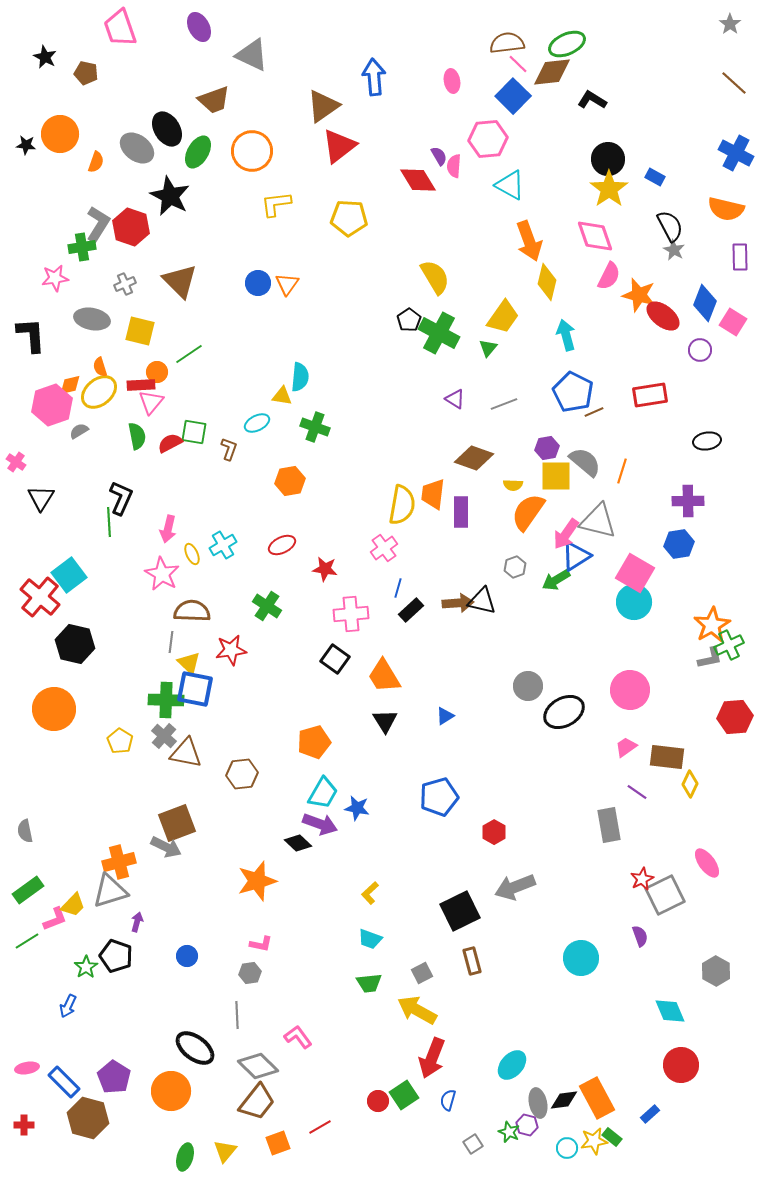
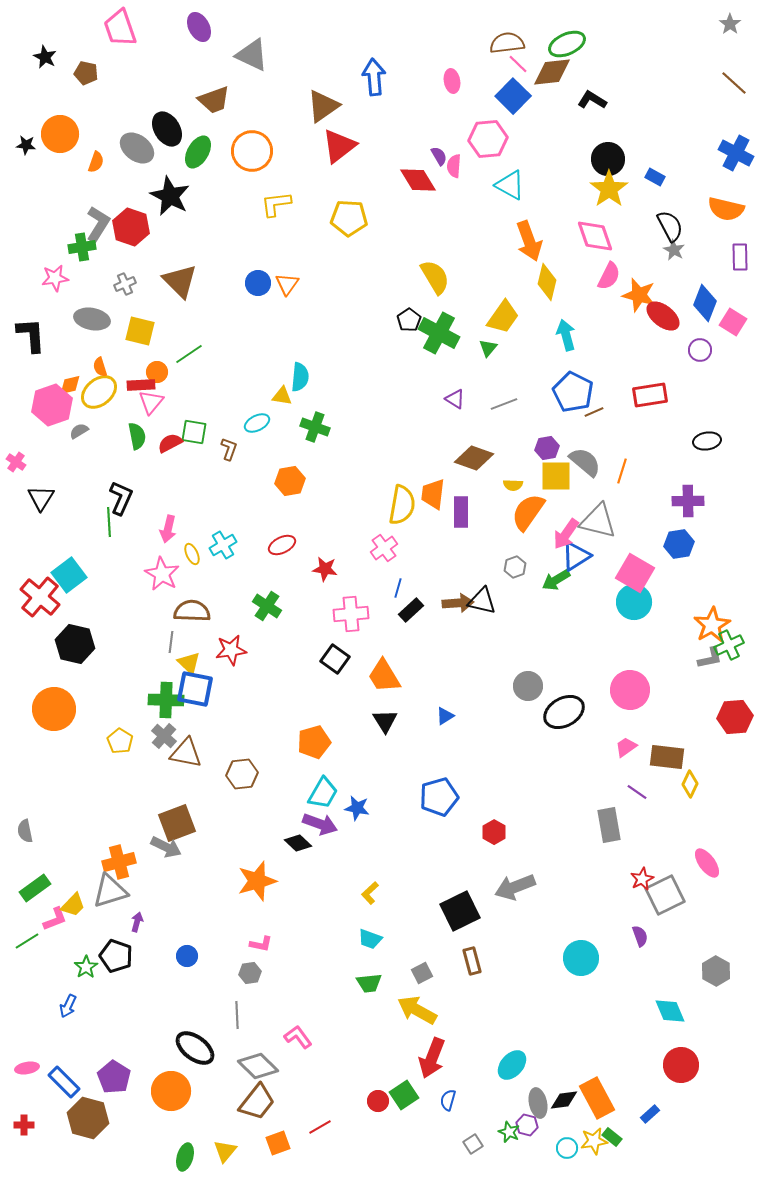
green rectangle at (28, 890): moved 7 px right, 2 px up
